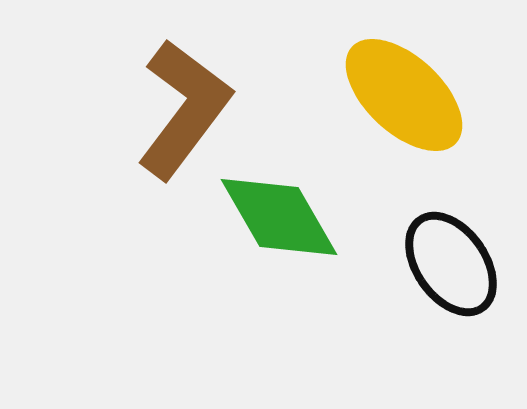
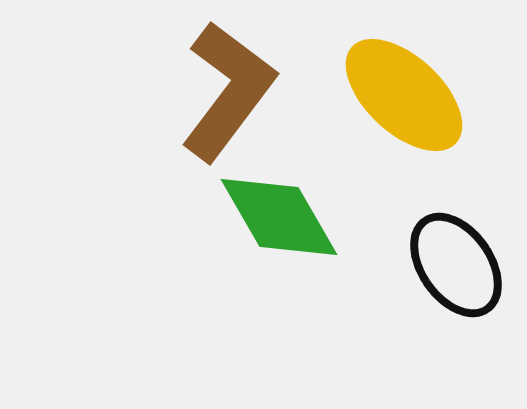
brown L-shape: moved 44 px right, 18 px up
black ellipse: moved 5 px right, 1 px down
